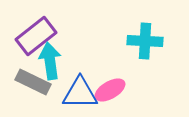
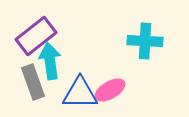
gray rectangle: rotated 44 degrees clockwise
